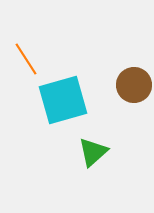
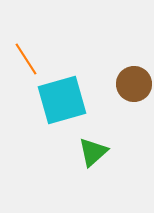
brown circle: moved 1 px up
cyan square: moved 1 px left
